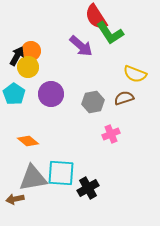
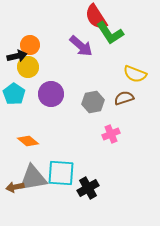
orange circle: moved 1 px left, 6 px up
black arrow: rotated 48 degrees clockwise
brown arrow: moved 12 px up
